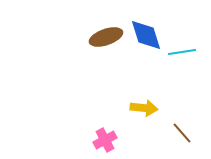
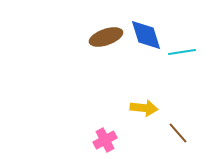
brown line: moved 4 px left
